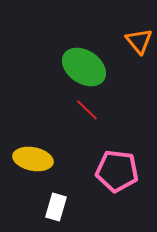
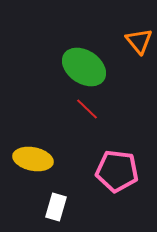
red line: moved 1 px up
